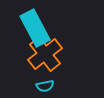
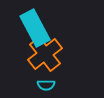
cyan semicircle: moved 1 px right, 1 px up; rotated 12 degrees clockwise
